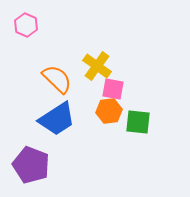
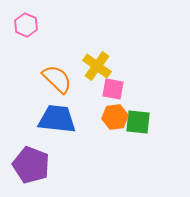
orange hexagon: moved 6 px right, 6 px down
blue trapezoid: rotated 141 degrees counterclockwise
